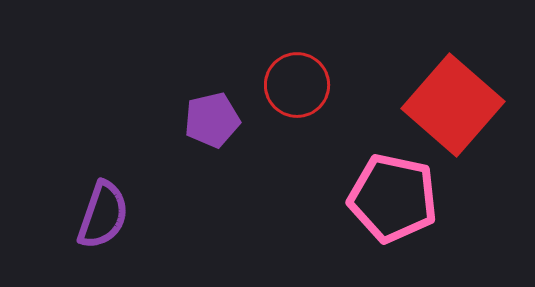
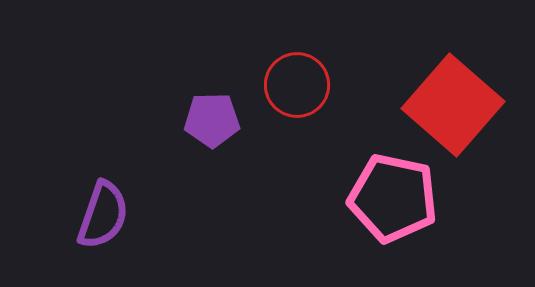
purple pentagon: rotated 12 degrees clockwise
